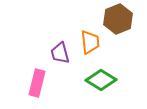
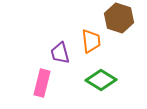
brown hexagon: moved 1 px right, 1 px up; rotated 20 degrees counterclockwise
orange trapezoid: moved 1 px right, 1 px up
pink rectangle: moved 5 px right
